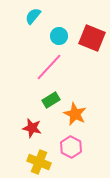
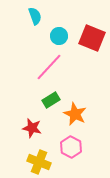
cyan semicircle: moved 2 px right; rotated 120 degrees clockwise
